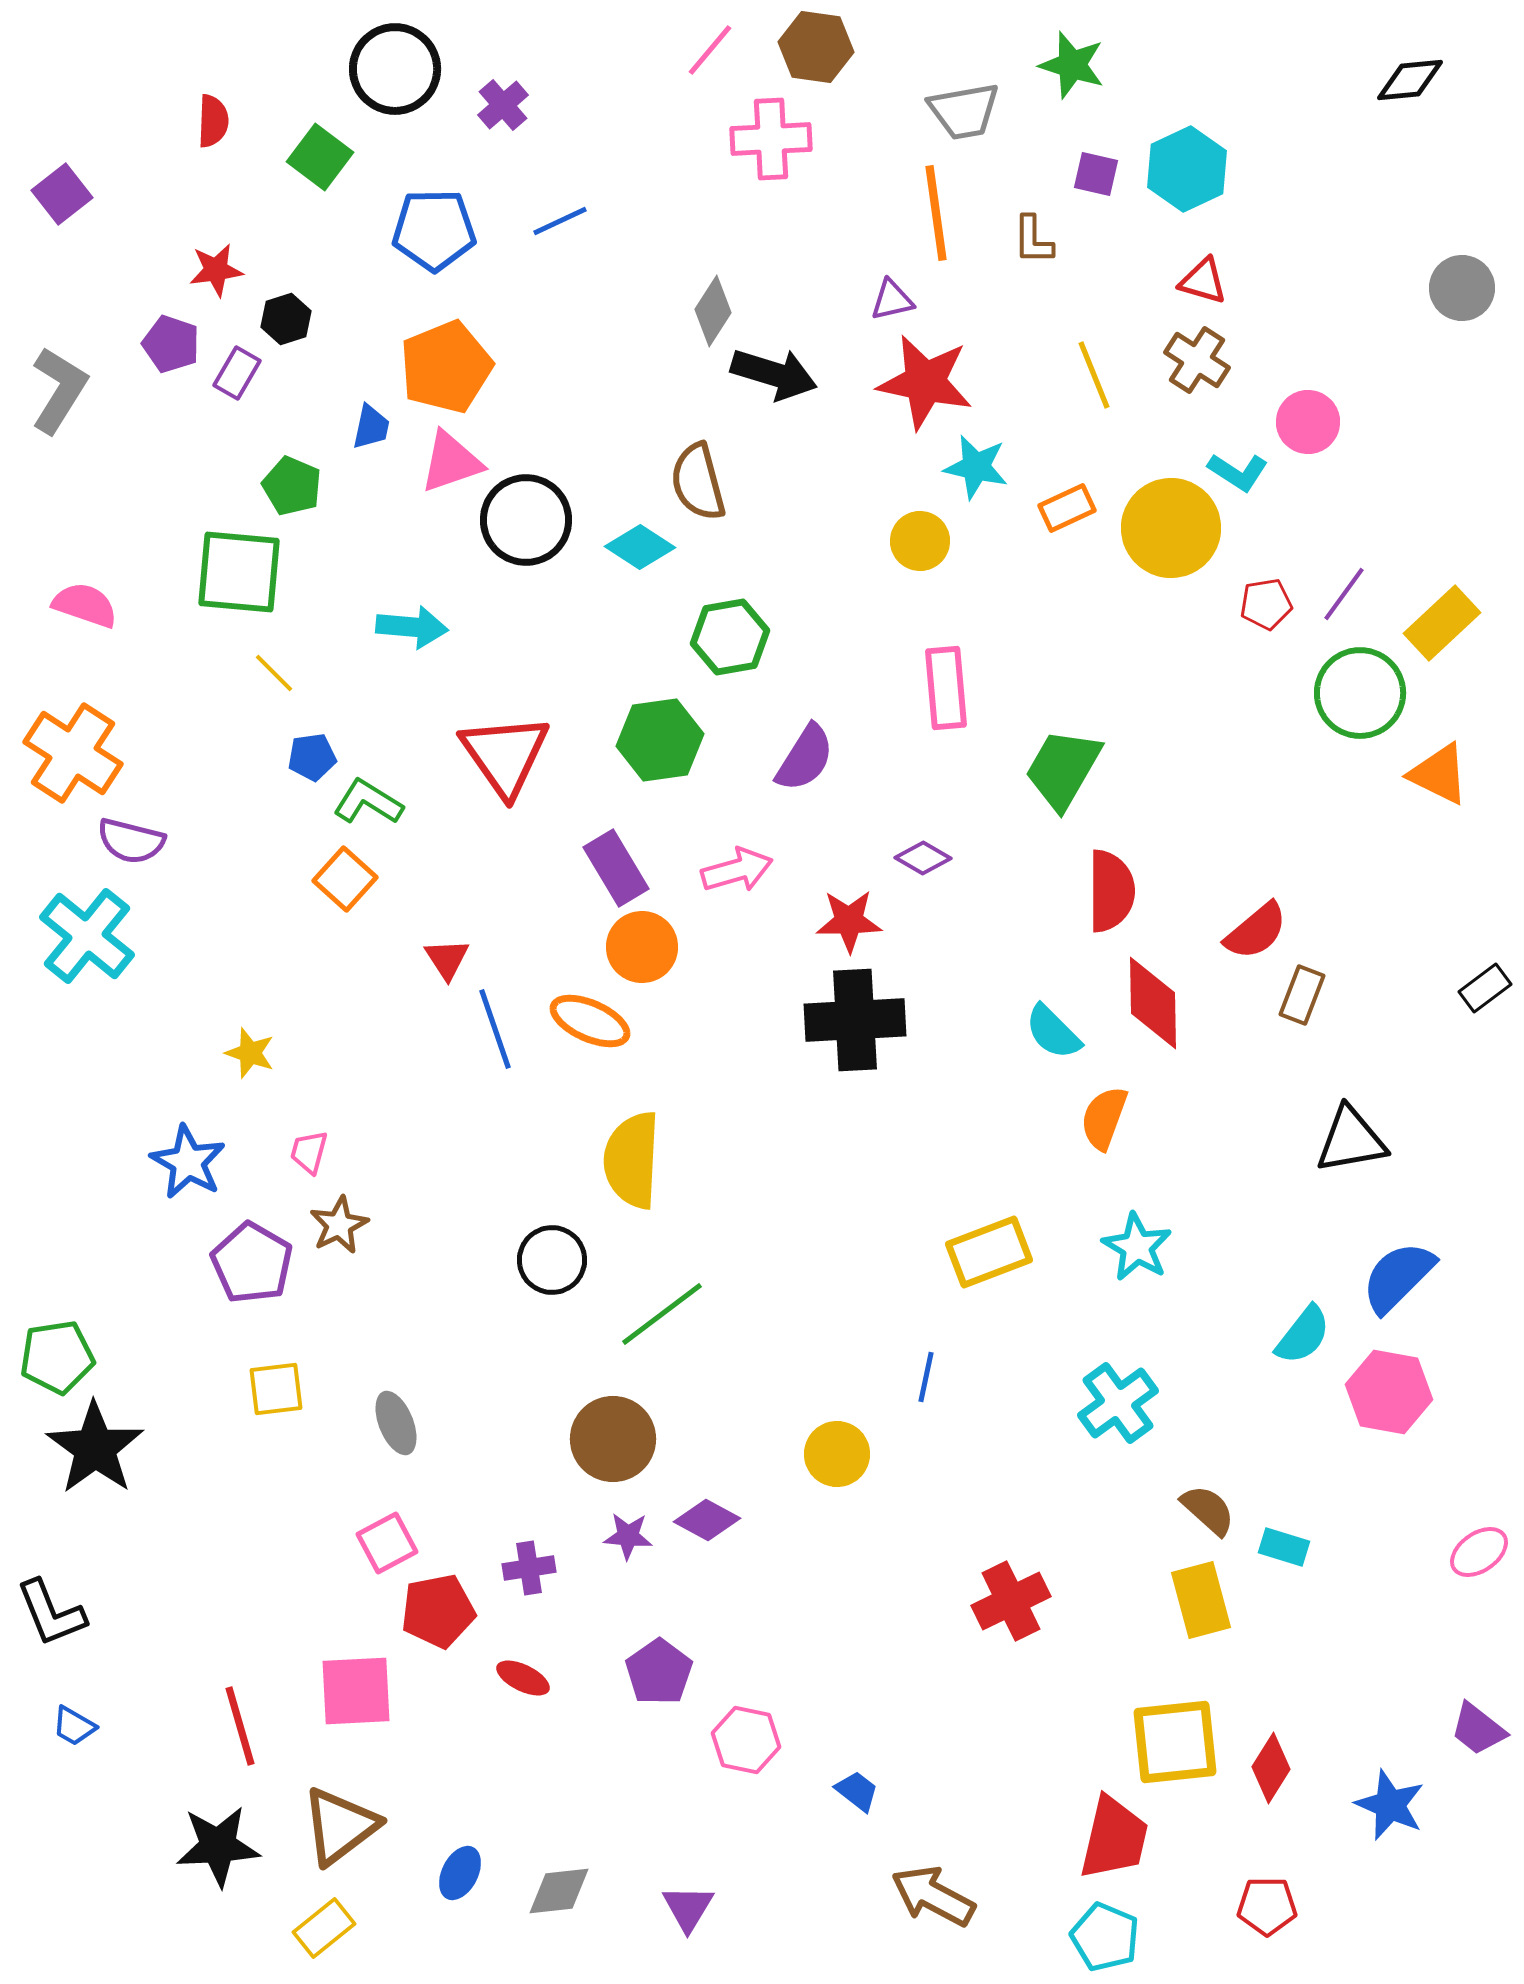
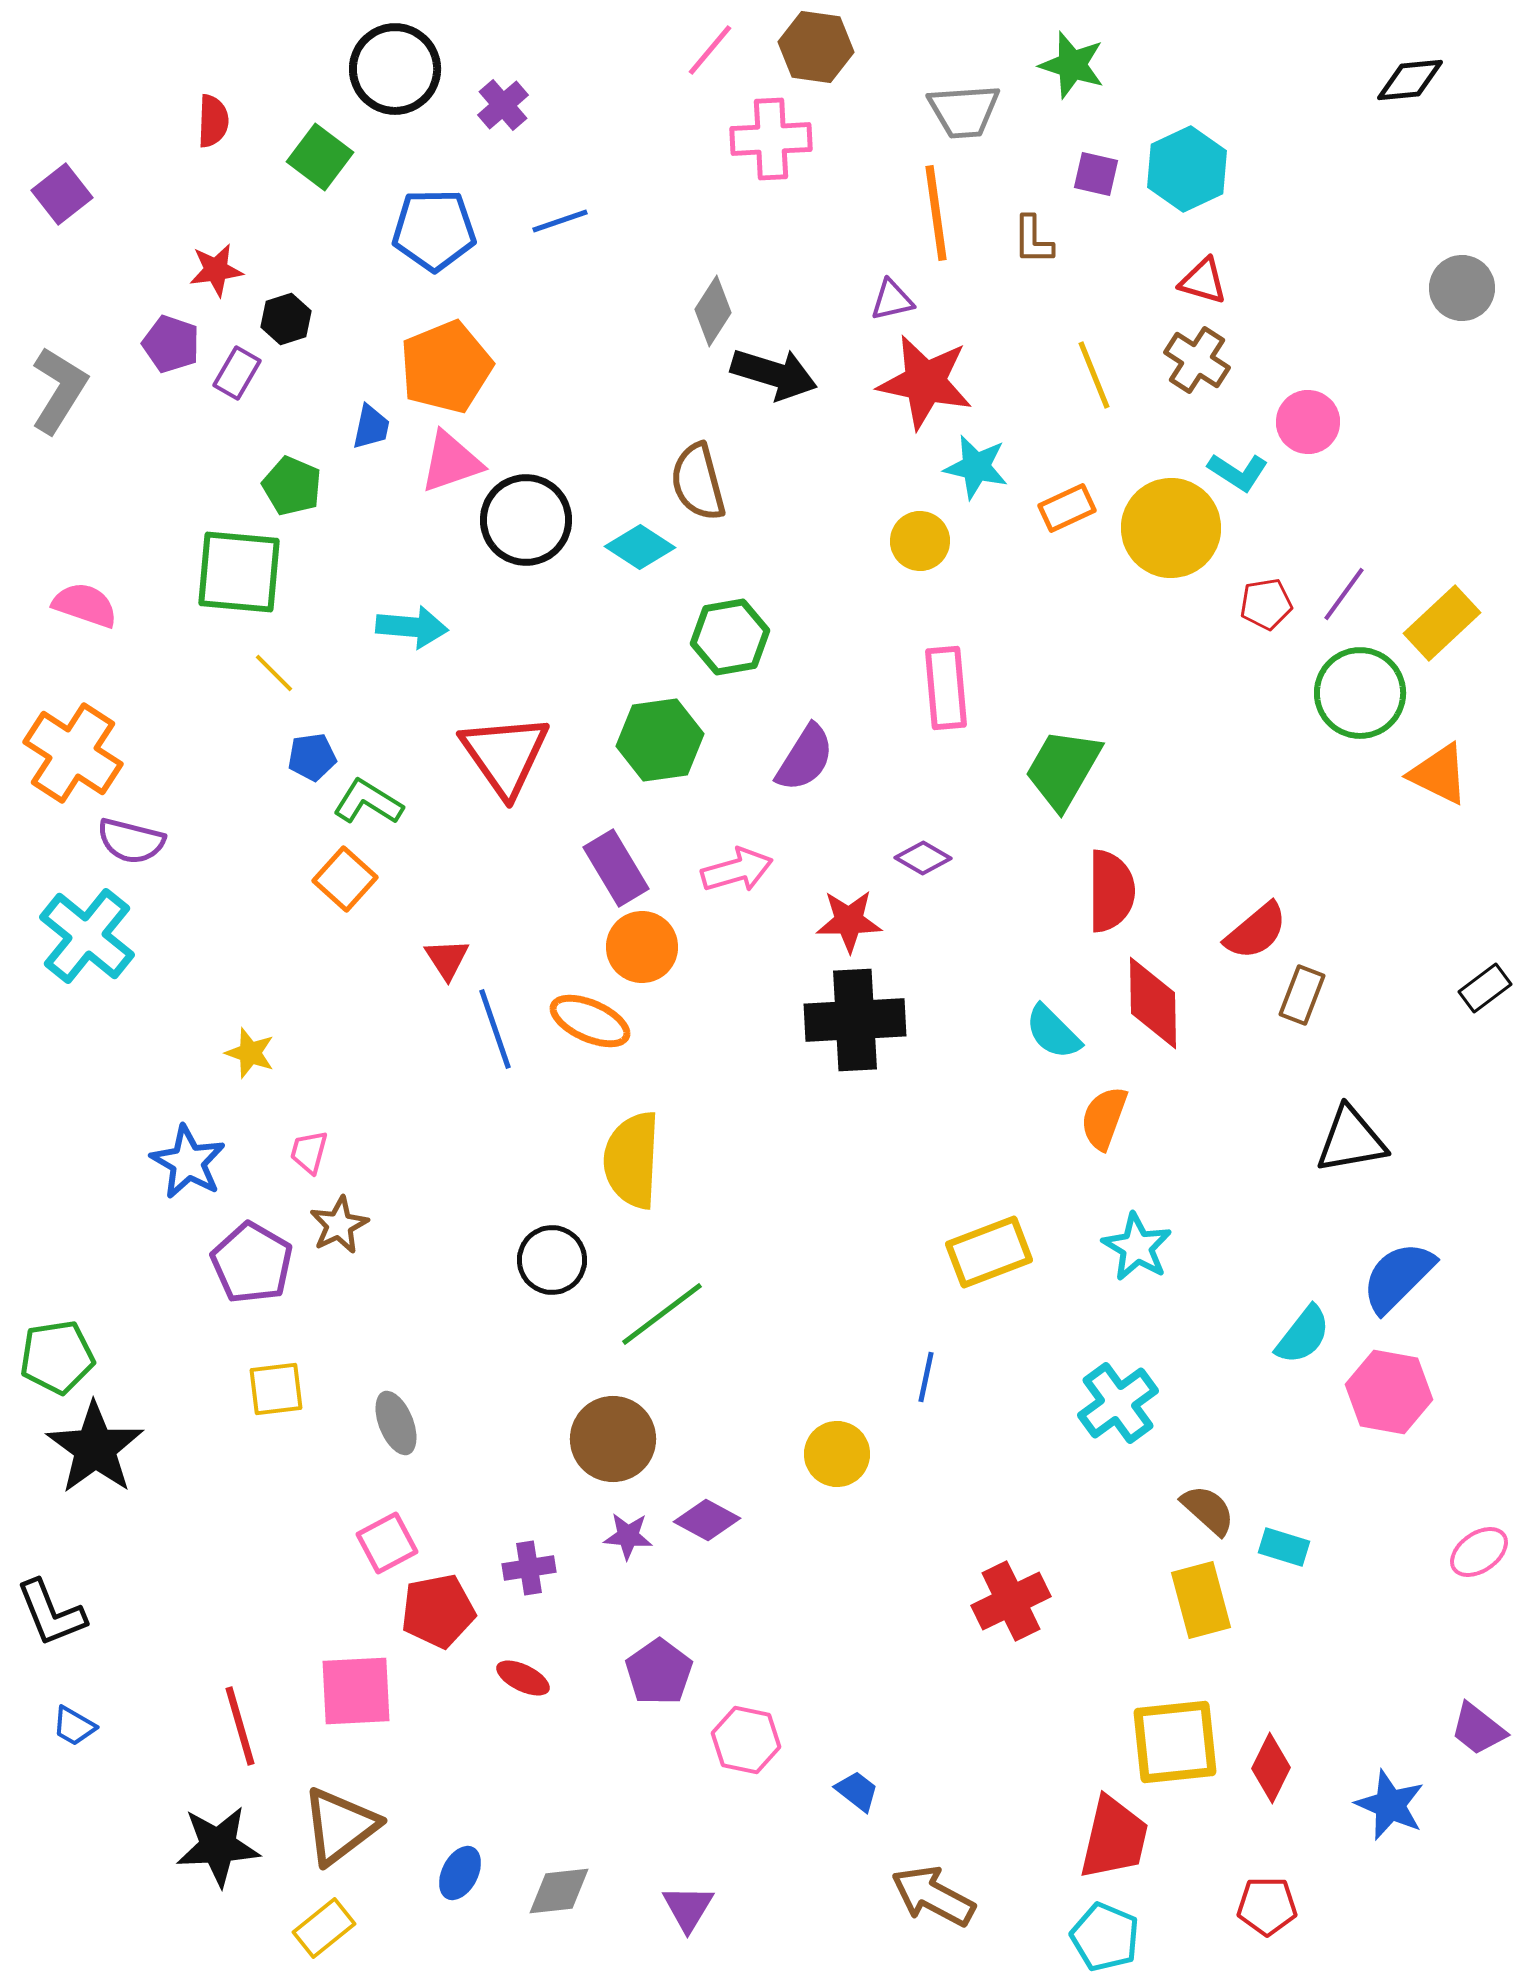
gray trapezoid at (964, 111): rotated 6 degrees clockwise
blue line at (560, 221): rotated 6 degrees clockwise
red diamond at (1271, 1768): rotated 6 degrees counterclockwise
